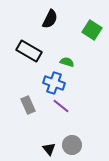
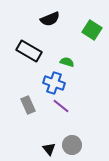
black semicircle: rotated 42 degrees clockwise
